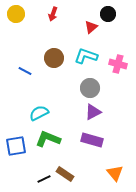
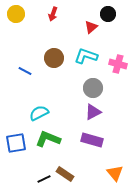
gray circle: moved 3 px right
blue square: moved 3 px up
